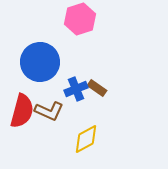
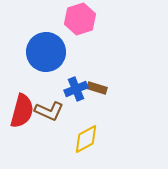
blue circle: moved 6 px right, 10 px up
brown rectangle: rotated 18 degrees counterclockwise
